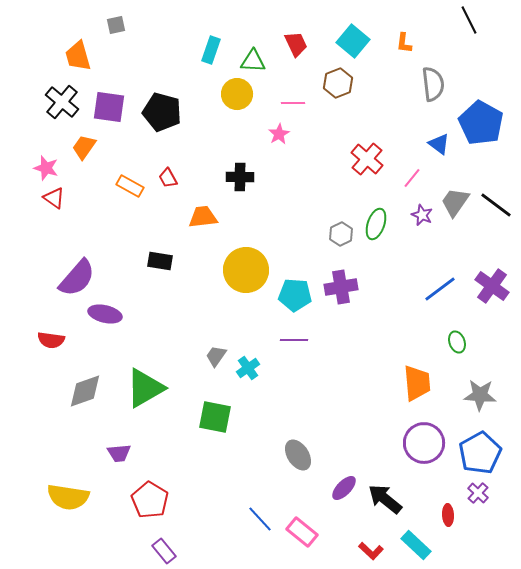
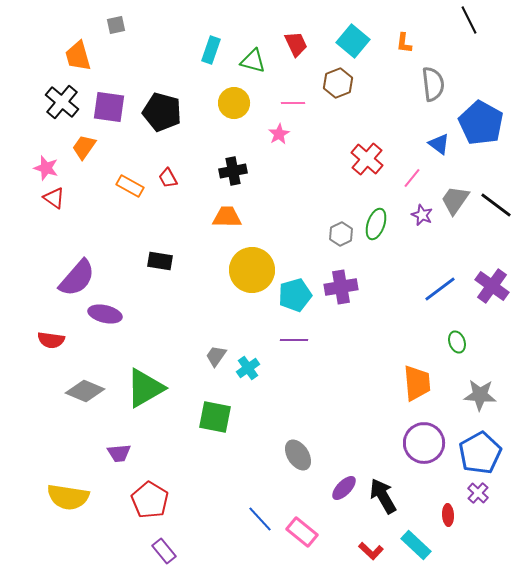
green triangle at (253, 61): rotated 12 degrees clockwise
yellow circle at (237, 94): moved 3 px left, 9 px down
black cross at (240, 177): moved 7 px left, 6 px up; rotated 12 degrees counterclockwise
gray trapezoid at (455, 202): moved 2 px up
orange trapezoid at (203, 217): moved 24 px right; rotated 8 degrees clockwise
yellow circle at (246, 270): moved 6 px right
cyan pentagon at (295, 295): rotated 20 degrees counterclockwise
gray diamond at (85, 391): rotated 42 degrees clockwise
black arrow at (385, 499): moved 2 px left, 3 px up; rotated 21 degrees clockwise
